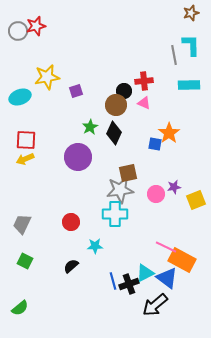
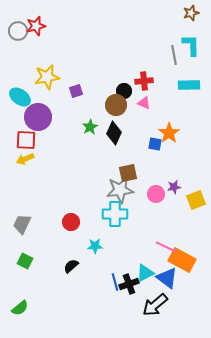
cyan ellipse: rotated 55 degrees clockwise
purple circle: moved 40 px left, 40 px up
blue line: moved 2 px right, 1 px down
